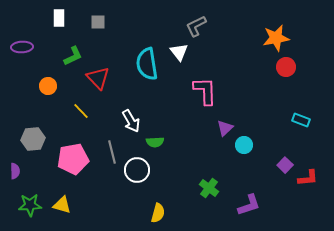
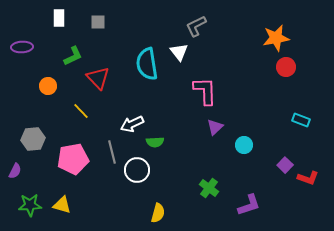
white arrow: moved 1 px right, 3 px down; rotated 95 degrees clockwise
purple triangle: moved 10 px left, 1 px up
purple semicircle: rotated 28 degrees clockwise
red L-shape: rotated 25 degrees clockwise
